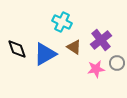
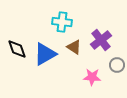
cyan cross: rotated 18 degrees counterclockwise
gray circle: moved 2 px down
pink star: moved 4 px left, 8 px down; rotated 12 degrees clockwise
